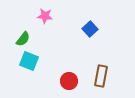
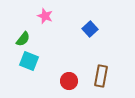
pink star: rotated 14 degrees clockwise
